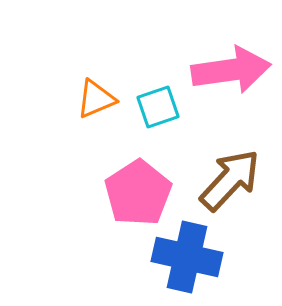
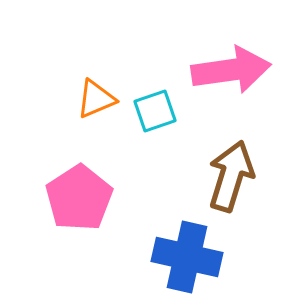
cyan square: moved 3 px left, 4 px down
brown arrow: moved 1 px right, 4 px up; rotated 26 degrees counterclockwise
pink pentagon: moved 59 px left, 5 px down
